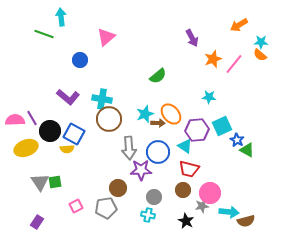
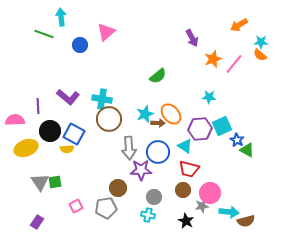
pink triangle at (106, 37): moved 5 px up
blue circle at (80, 60): moved 15 px up
purple line at (32, 118): moved 6 px right, 12 px up; rotated 28 degrees clockwise
purple hexagon at (197, 130): moved 3 px right, 1 px up
